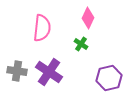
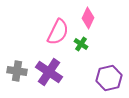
pink semicircle: moved 16 px right, 4 px down; rotated 20 degrees clockwise
